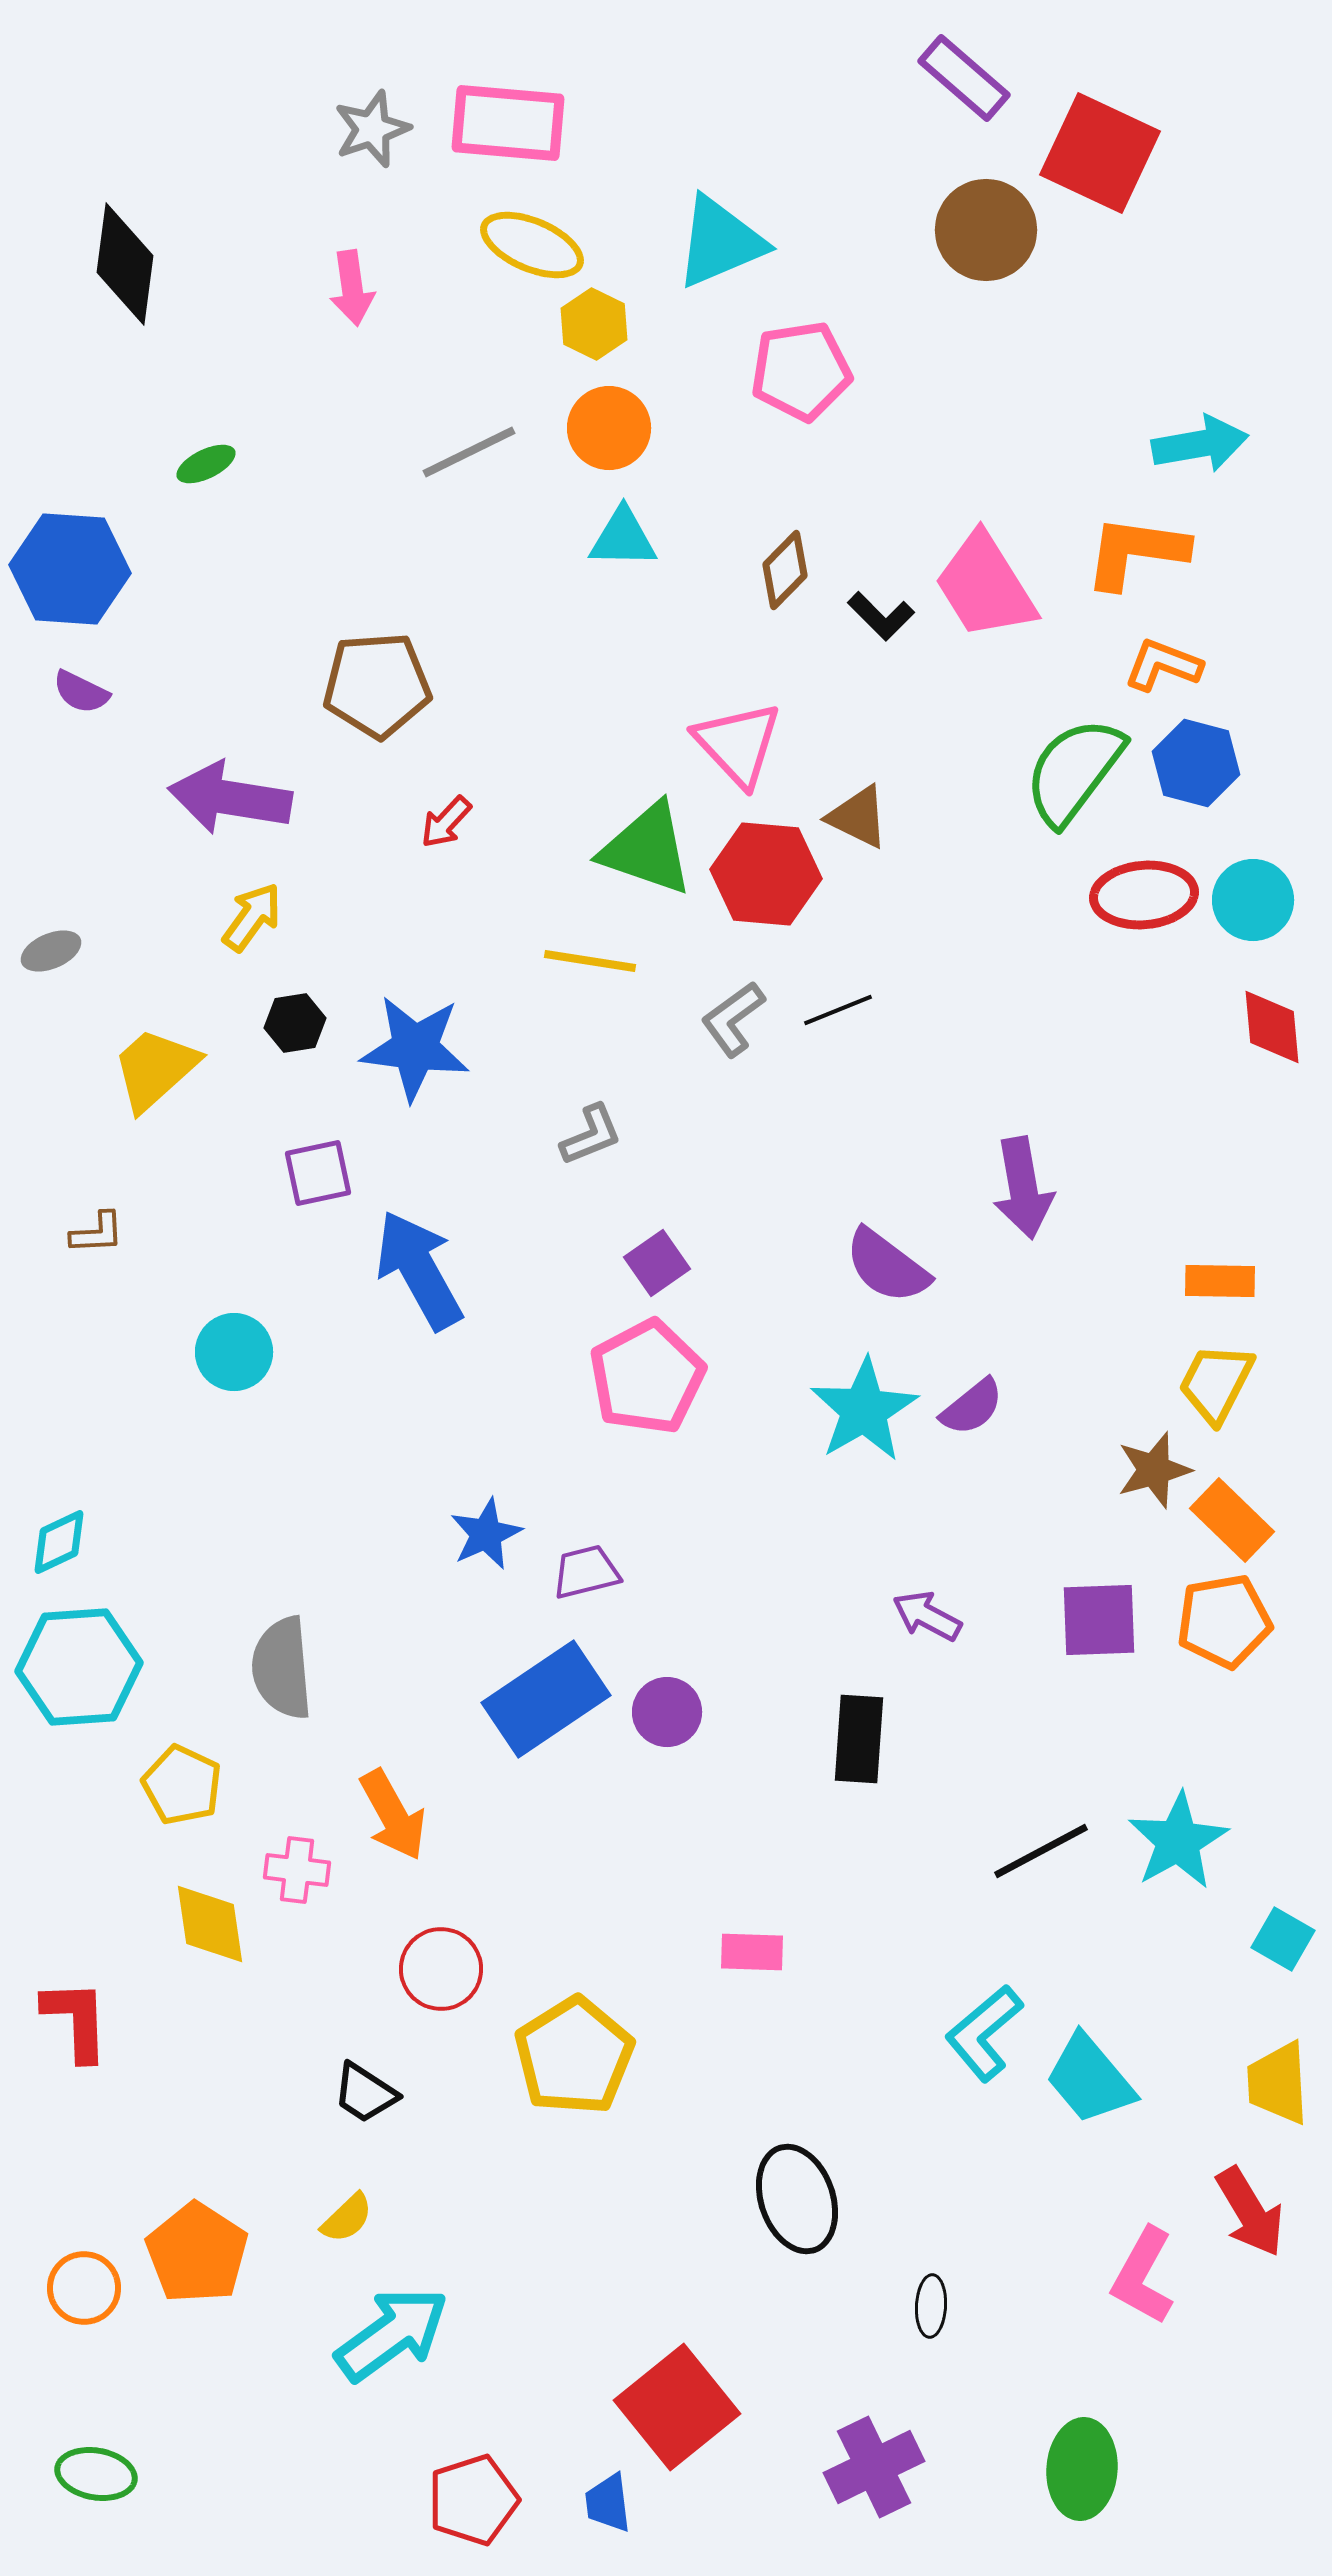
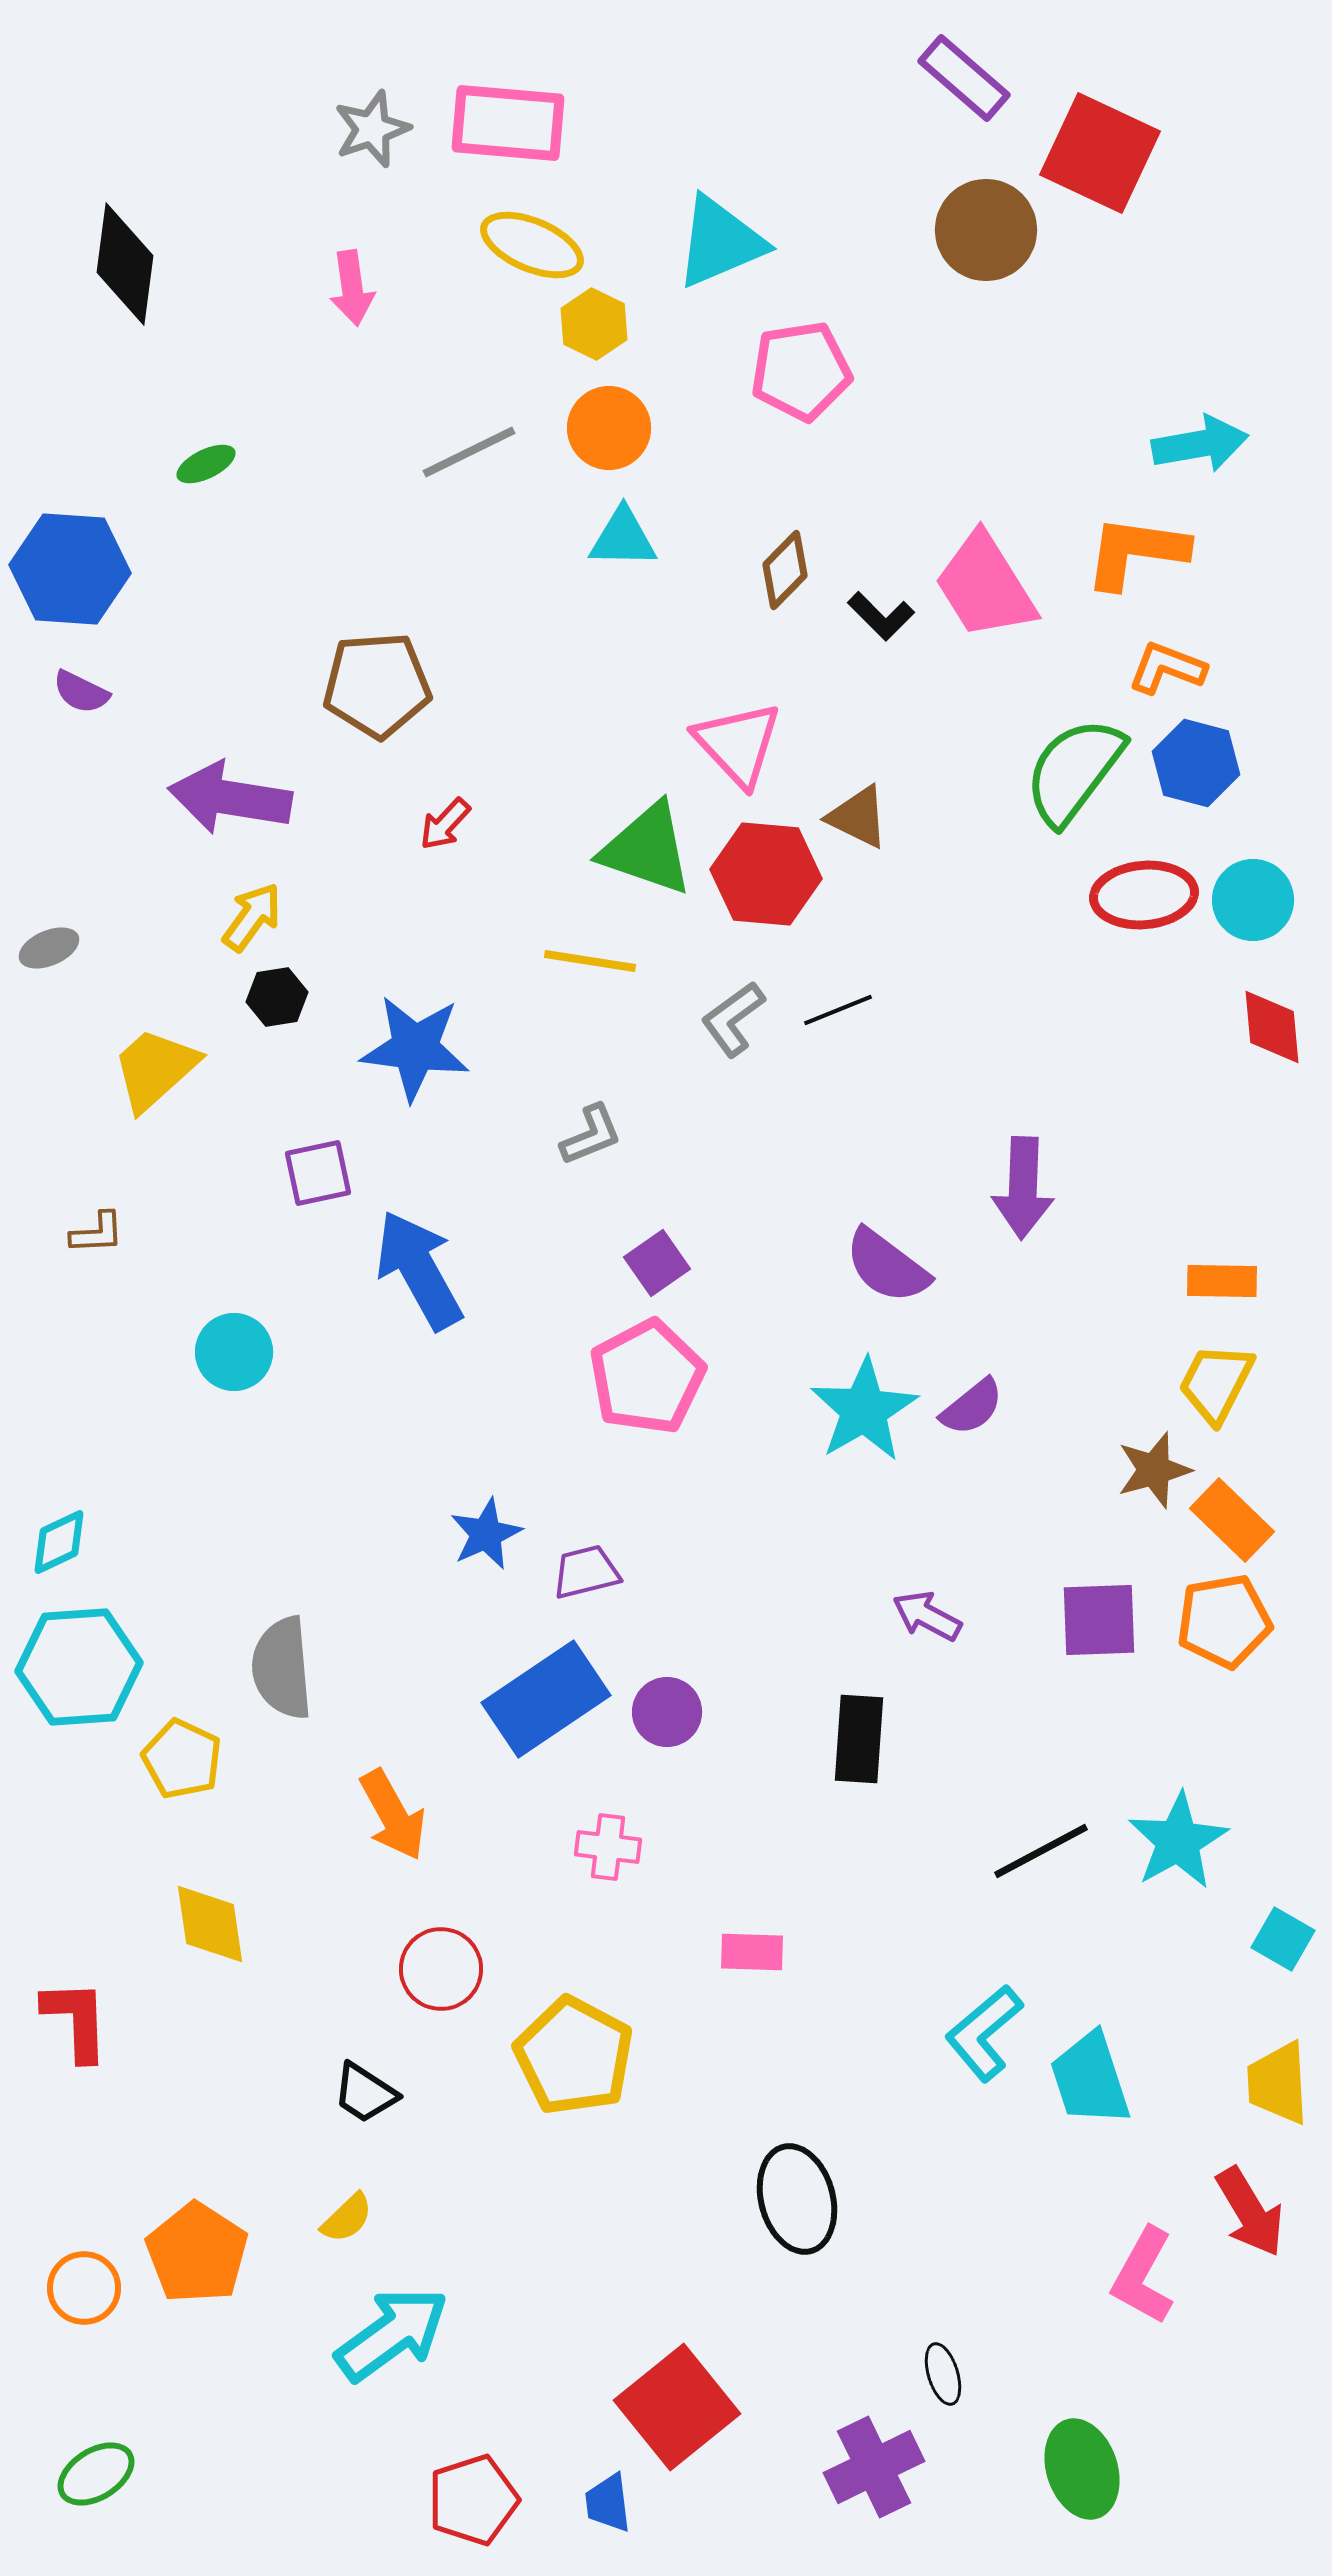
orange L-shape at (1163, 665): moved 4 px right, 3 px down
red arrow at (446, 822): moved 1 px left, 2 px down
gray ellipse at (51, 951): moved 2 px left, 3 px up
black hexagon at (295, 1023): moved 18 px left, 26 px up
purple arrow at (1023, 1188): rotated 12 degrees clockwise
orange rectangle at (1220, 1281): moved 2 px right
yellow pentagon at (182, 1785): moved 26 px up
pink cross at (297, 1870): moved 311 px right, 23 px up
yellow pentagon at (574, 2056): rotated 12 degrees counterclockwise
cyan trapezoid at (1090, 2079): rotated 22 degrees clockwise
black ellipse at (797, 2199): rotated 4 degrees clockwise
black ellipse at (931, 2306): moved 12 px right, 68 px down; rotated 20 degrees counterclockwise
green ellipse at (1082, 2469): rotated 22 degrees counterclockwise
green ellipse at (96, 2474): rotated 42 degrees counterclockwise
